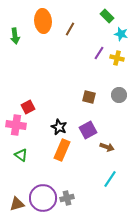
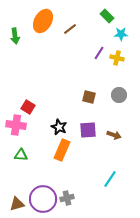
orange ellipse: rotated 35 degrees clockwise
brown line: rotated 24 degrees clockwise
cyan star: rotated 16 degrees counterclockwise
red square: rotated 32 degrees counterclockwise
purple square: rotated 24 degrees clockwise
brown arrow: moved 7 px right, 12 px up
green triangle: rotated 32 degrees counterclockwise
purple circle: moved 1 px down
